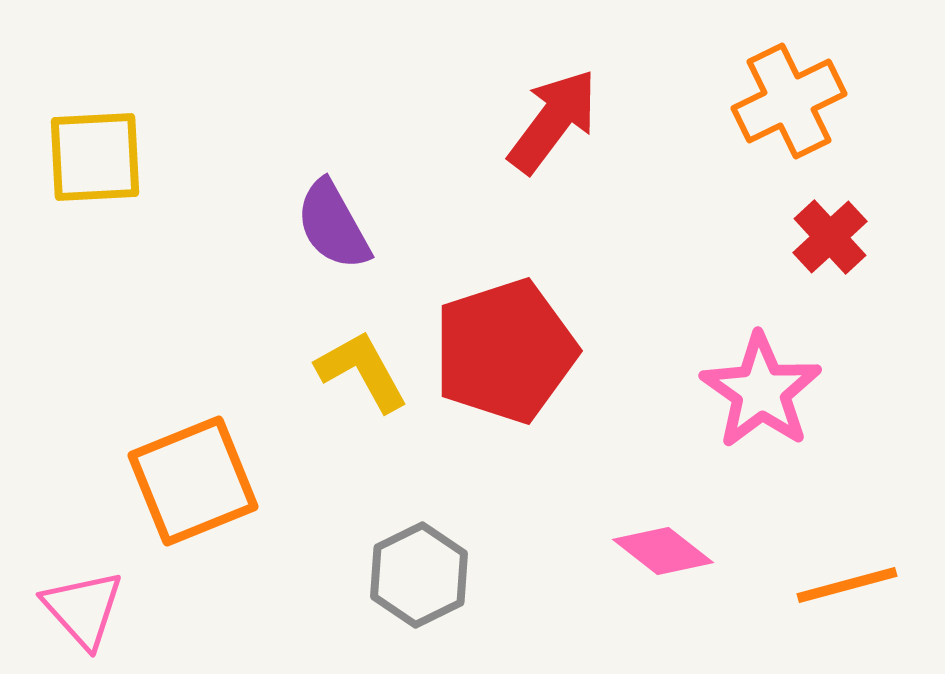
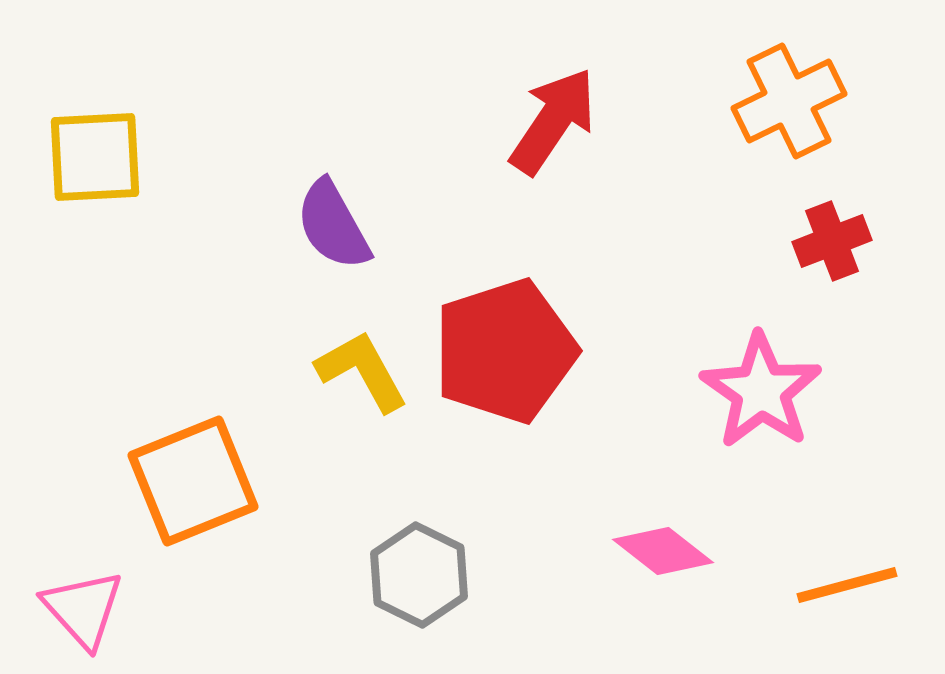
red arrow: rotated 3 degrees counterclockwise
red cross: moved 2 px right, 4 px down; rotated 22 degrees clockwise
gray hexagon: rotated 8 degrees counterclockwise
